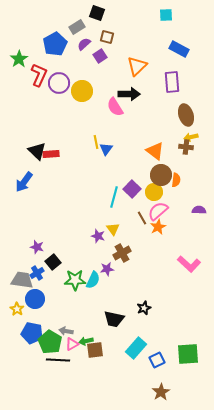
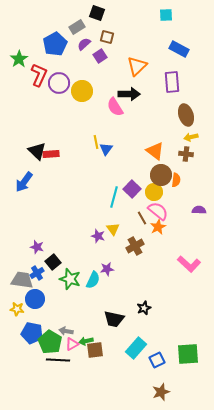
brown cross at (186, 147): moved 7 px down
pink semicircle at (158, 211): rotated 80 degrees clockwise
brown cross at (122, 253): moved 13 px right, 7 px up
green star at (75, 280): moved 5 px left, 1 px up; rotated 20 degrees clockwise
yellow star at (17, 309): rotated 24 degrees counterclockwise
brown star at (161, 392): rotated 12 degrees clockwise
